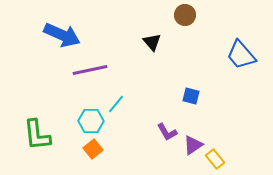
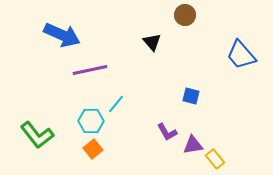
green L-shape: rotated 32 degrees counterclockwise
purple triangle: rotated 25 degrees clockwise
